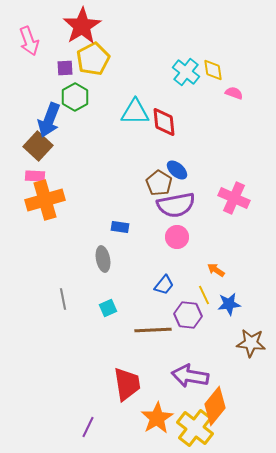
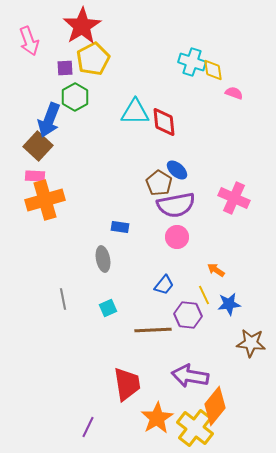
cyan cross: moved 6 px right, 10 px up; rotated 20 degrees counterclockwise
